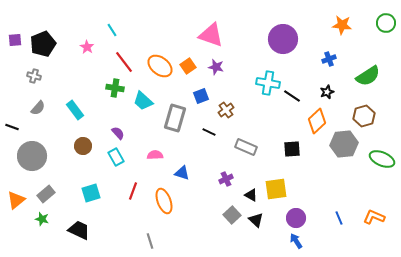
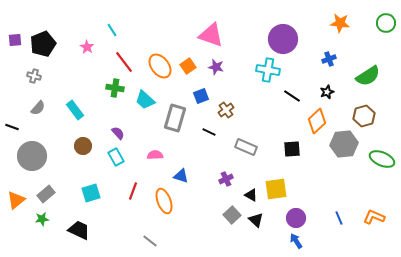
orange star at (342, 25): moved 2 px left, 2 px up
orange ellipse at (160, 66): rotated 15 degrees clockwise
cyan cross at (268, 83): moved 13 px up
cyan trapezoid at (143, 101): moved 2 px right, 1 px up
blue triangle at (182, 173): moved 1 px left, 3 px down
green star at (42, 219): rotated 24 degrees counterclockwise
gray line at (150, 241): rotated 35 degrees counterclockwise
